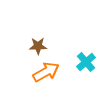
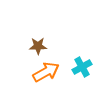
cyan cross: moved 4 px left, 5 px down; rotated 12 degrees clockwise
